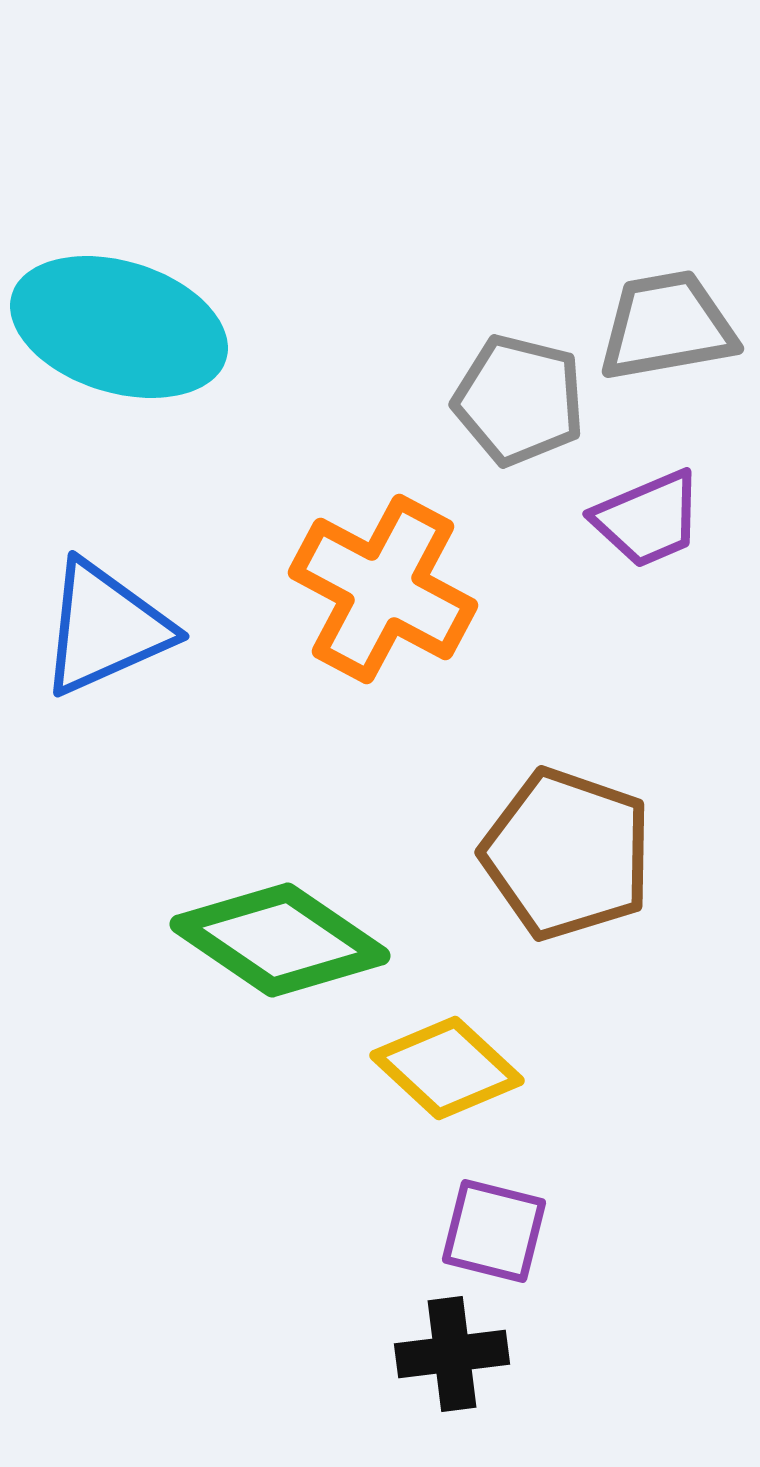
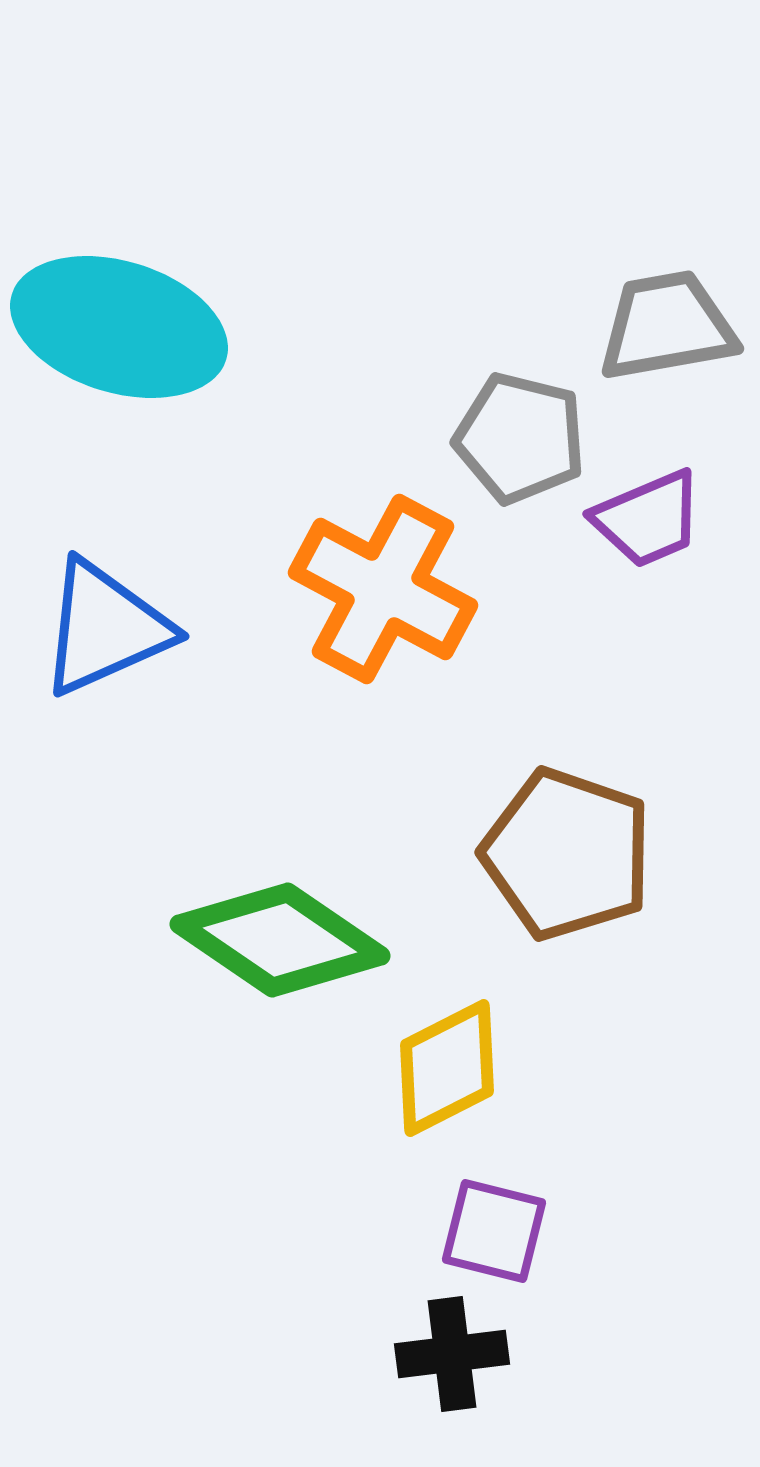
gray pentagon: moved 1 px right, 38 px down
yellow diamond: rotated 70 degrees counterclockwise
